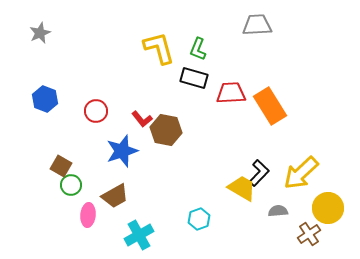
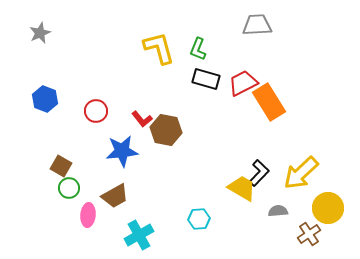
black rectangle: moved 12 px right, 1 px down
red trapezoid: moved 12 px right, 10 px up; rotated 24 degrees counterclockwise
orange rectangle: moved 1 px left, 4 px up
blue star: rotated 12 degrees clockwise
green circle: moved 2 px left, 3 px down
cyan hexagon: rotated 15 degrees clockwise
